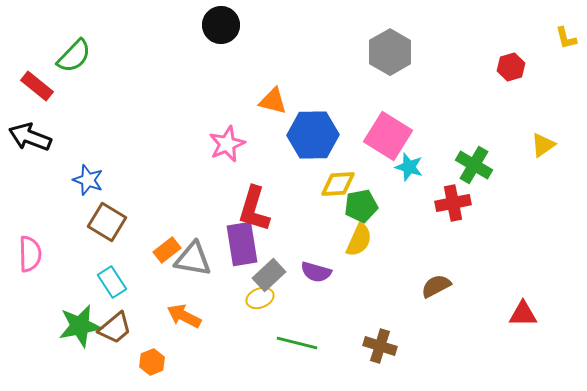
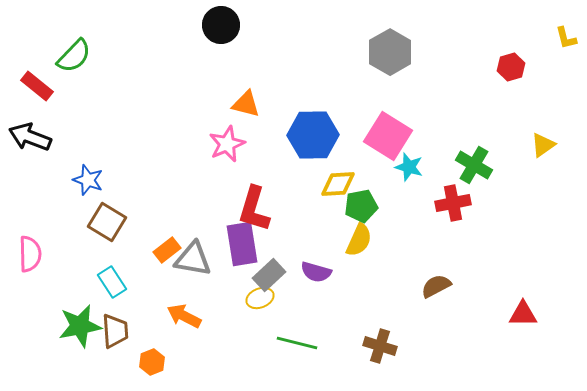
orange triangle: moved 27 px left, 3 px down
brown trapezoid: moved 3 px down; rotated 54 degrees counterclockwise
